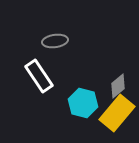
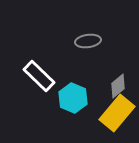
gray ellipse: moved 33 px right
white rectangle: rotated 12 degrees counterclockwise
cyan hexagon: moved 10 px left, 5 px up; rotated 8 degrees clockwise
